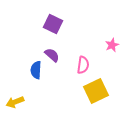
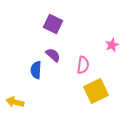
purple semicircle: moved 1 px right
yellow arrow: rotated 36 degrees clockwise
